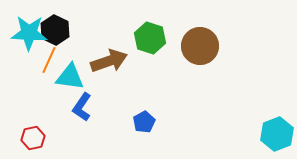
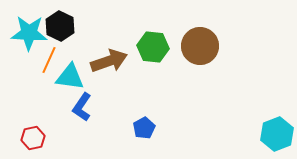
black hexagon: moved 5 px right, 4 px up
green hexagon: moved 3 px right, 9 px down; rotated 12 degrees counterclockwise
blue pentagon: moved 6 px down
